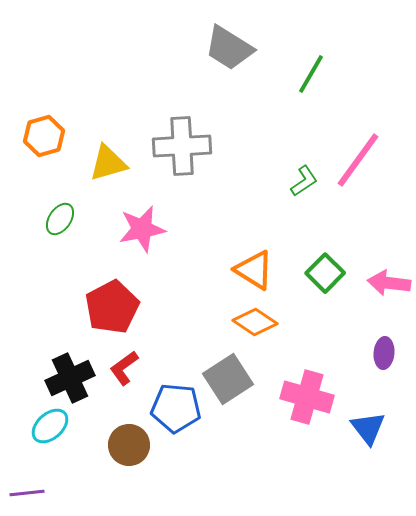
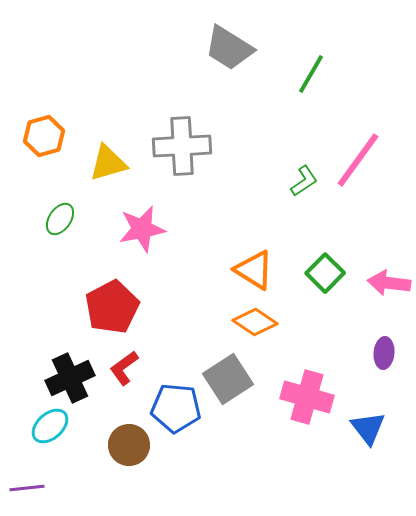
purple line: moved 5 px up
